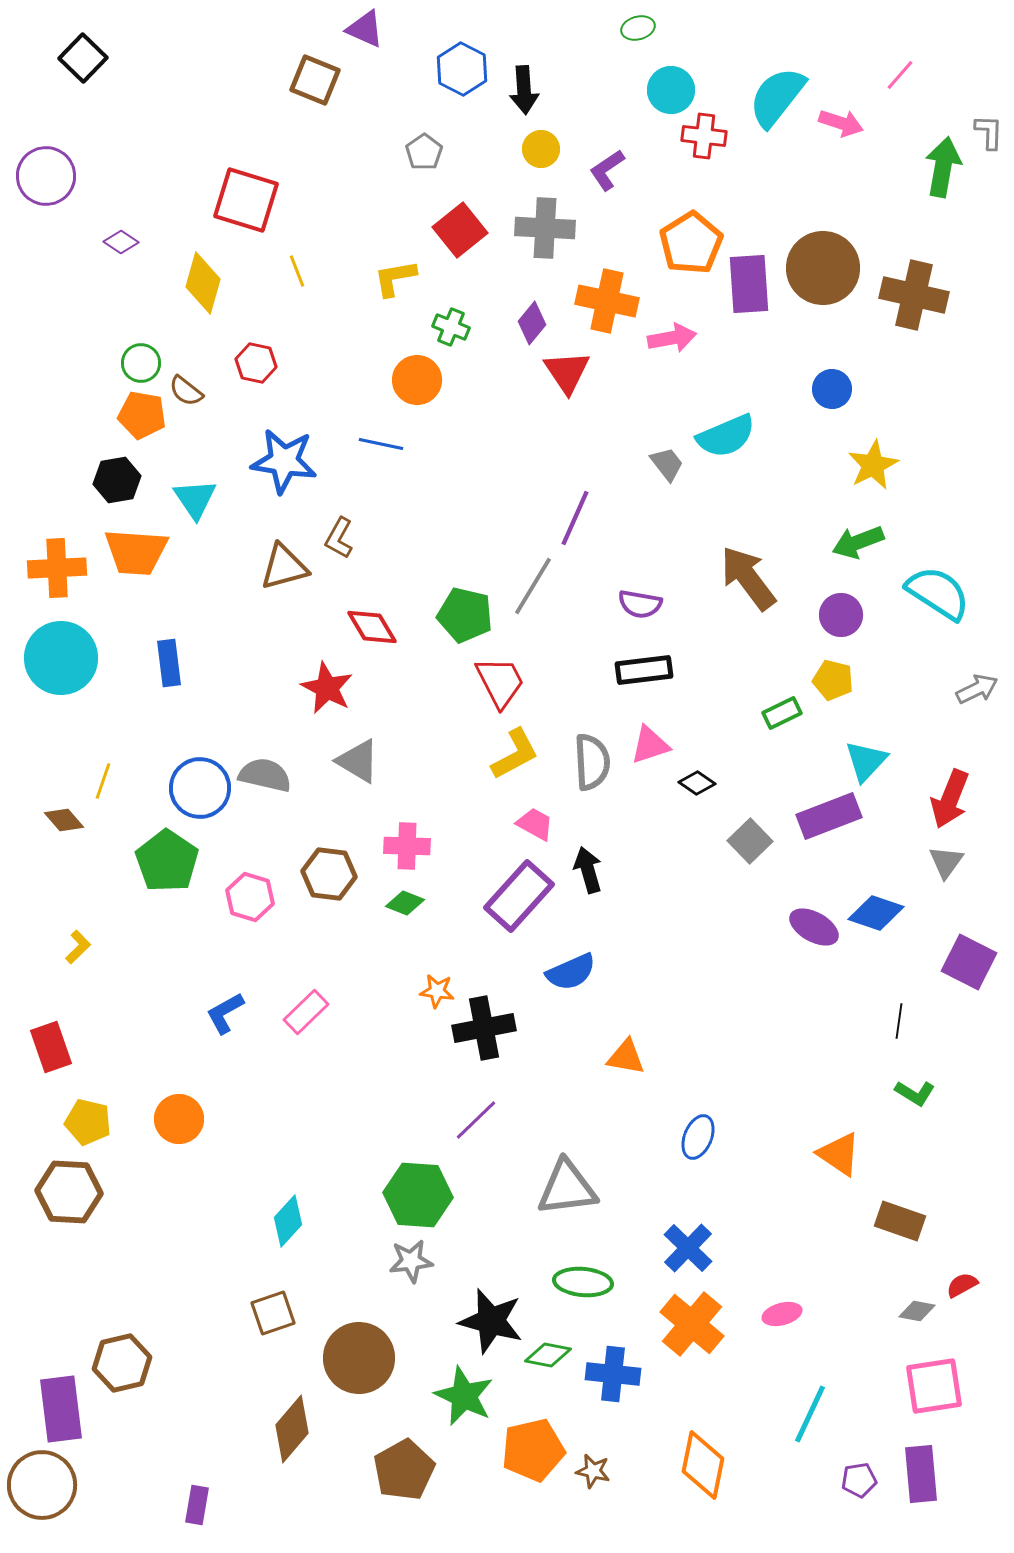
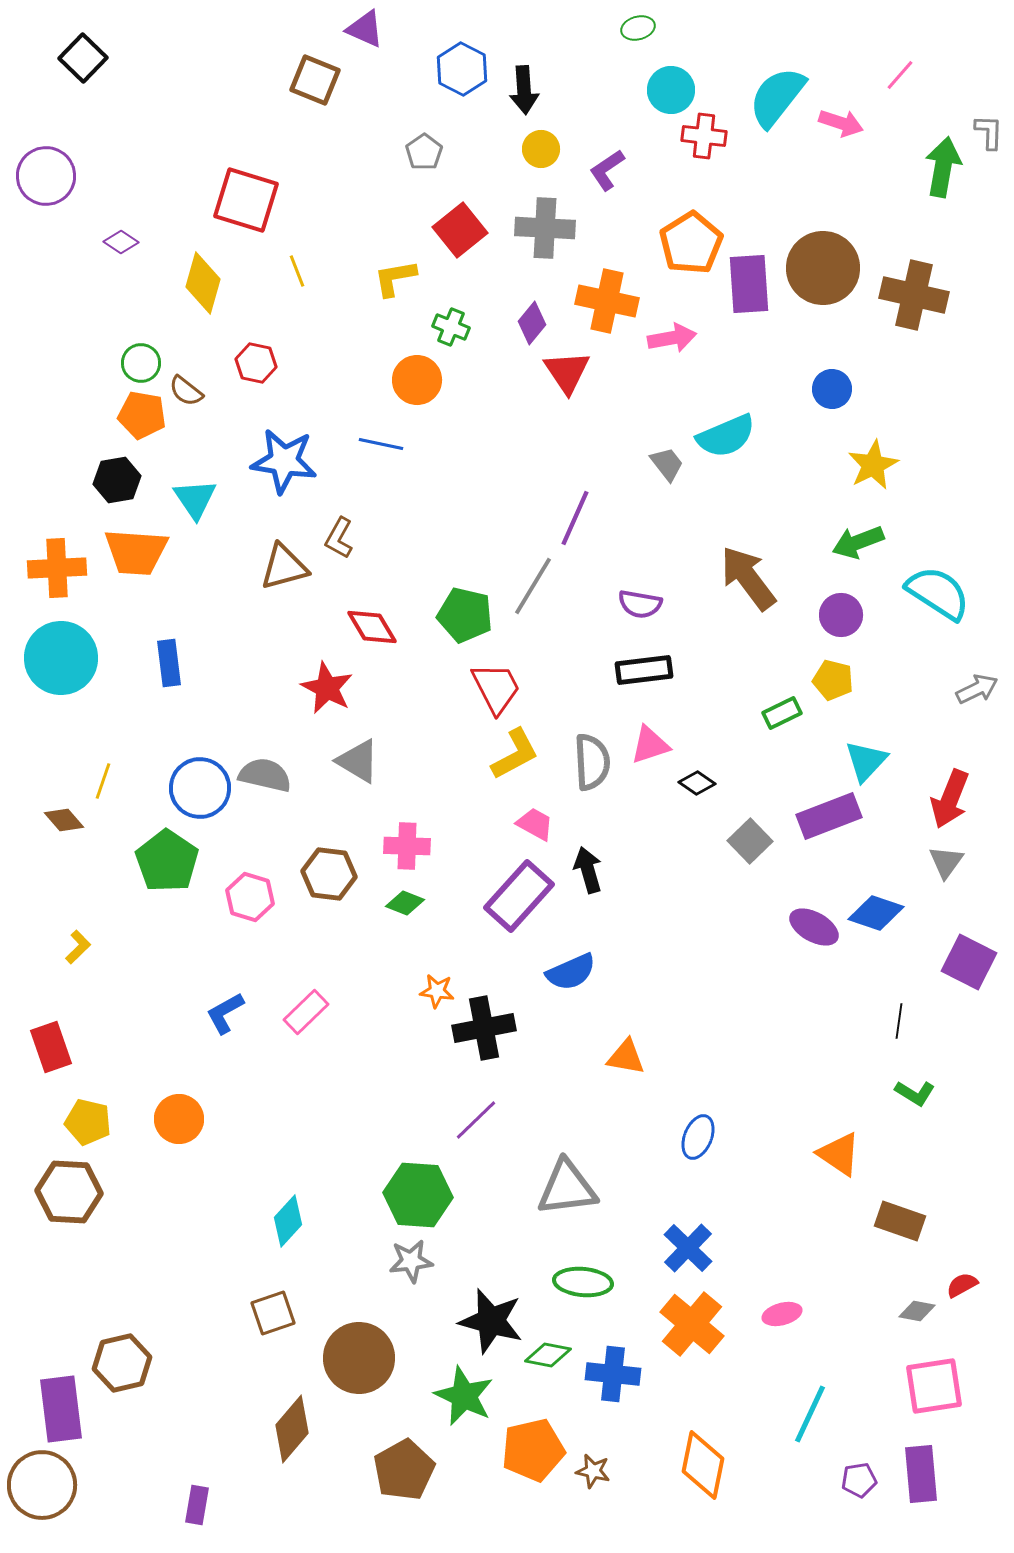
red trapezoid at (500, 682): moved 4 px left, 6 px down
